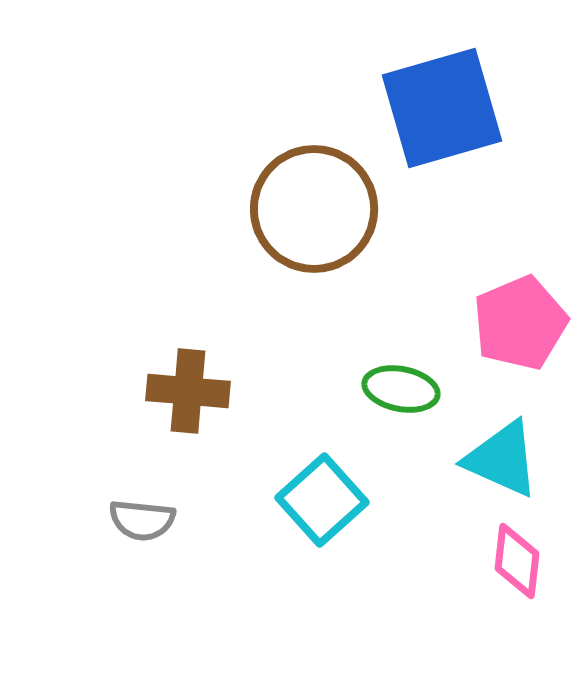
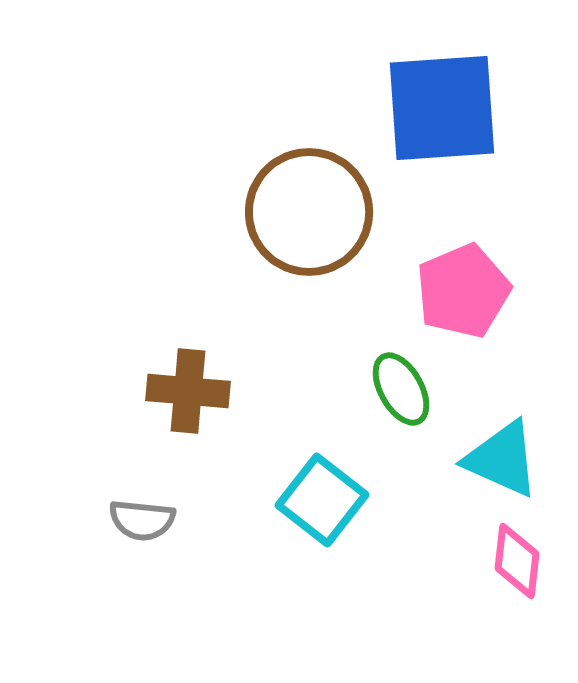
blue square: rotated 12 degrees clockwise
brown circle: moved 5 px left, 3 px down
pink pentagon: moved 57 px left, 32 px up
green ellipse: rotated 50 degrees clockwise
cyan square: rotated 10 degrees counterclockwise
